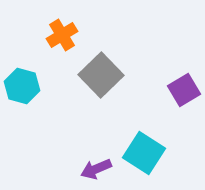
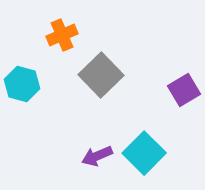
orange cross: rotated 8 degrees clockwise
cyan hexagon: moved 2 px up
cyan square: rotated 12 degrees clockwise
purple arrow: moved 1 px right, 13 px up
